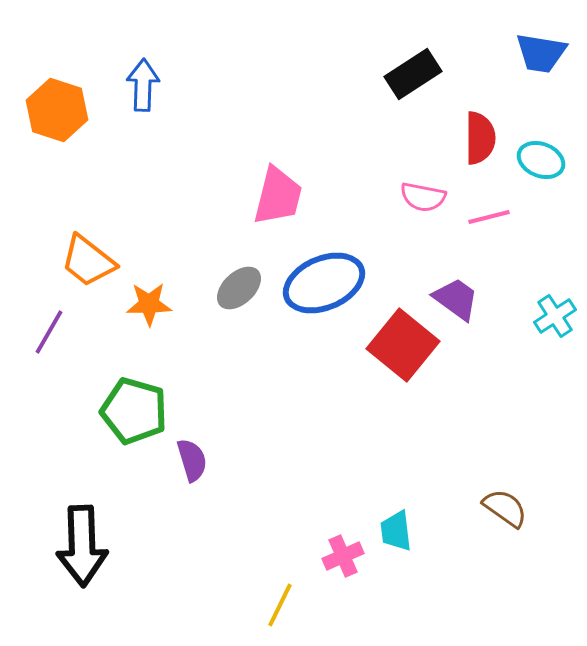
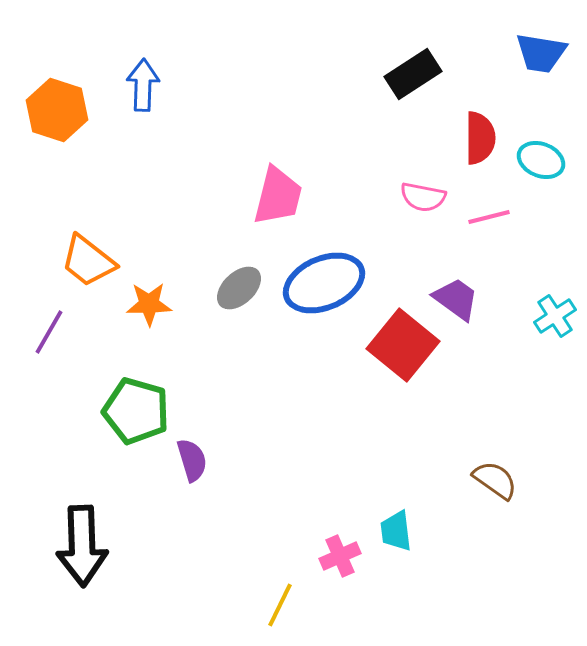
green pentagon: moved 2 px right
brown semicircle: moved 10 px left, 28 px up
pink cross: moved 3 px left
